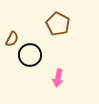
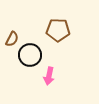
brown pentagon: moved 6 px down; rotated 25 degrees counterclockwise
pink arrow: moved 9 px left, 2 px up
